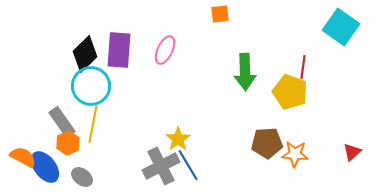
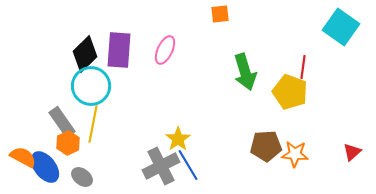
green arrow: rotated 15 degrees counterclockwise
brown pentagon: moved 1 px left, 3 px down
